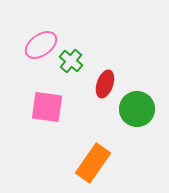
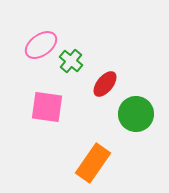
red ellipse: rotated 20 degrees clockwise
green circle: moved 1 px left, 5 px down
